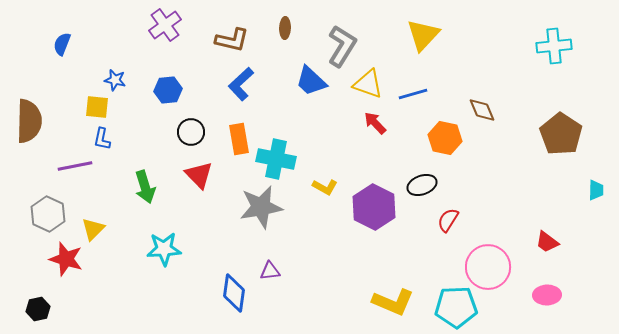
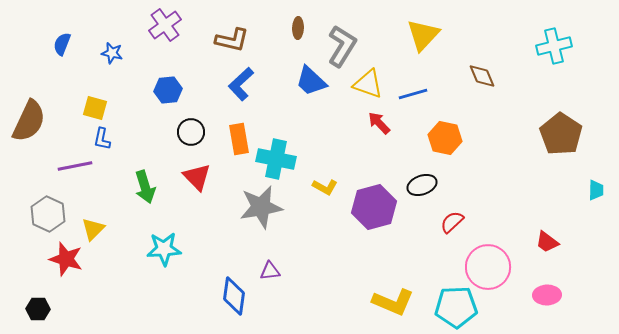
brown ellipse at (285, 28): moved 13 px right
cyan cross at (554, 46): rotated 8 degrees counterclockwise
blue star at (115, 80): moved 3 px left, 27 px up
yellow square at (97, 107): moved 2 px left, 1 px down; rotated 10 degrees clockwise
brown diamond at (482, 110): moved 34 px up
brown semicircle at (29, 121): rotated 24 degrees clockwise
red arrow at (375, 123): moved 4 px right
red triangle at (199, 175): moved 2 px left, 2 px down
purple hexagon at (374, 207): rotated 18 degrees clockwise
red semicircle at (448, 220): moved 4 px right, 2 px down; rotated 15 degrees clockwise
blue diamond at (234, 293): moved 3 px down
black hexagon at (38, 309): rotated 15 degrees clockwise
